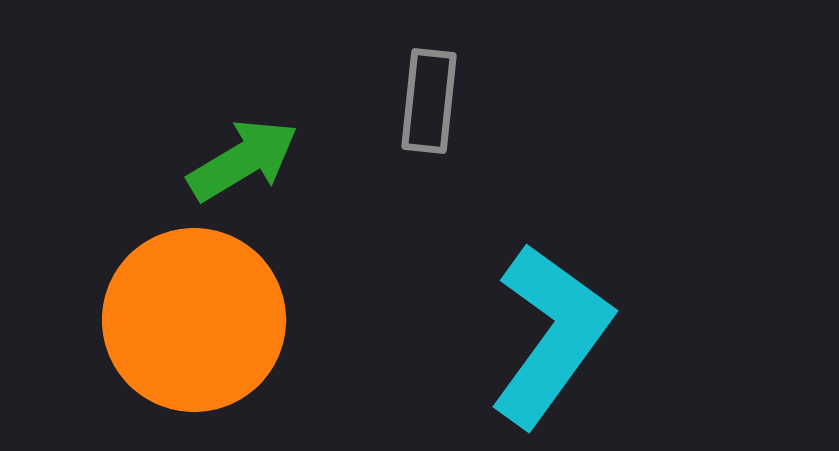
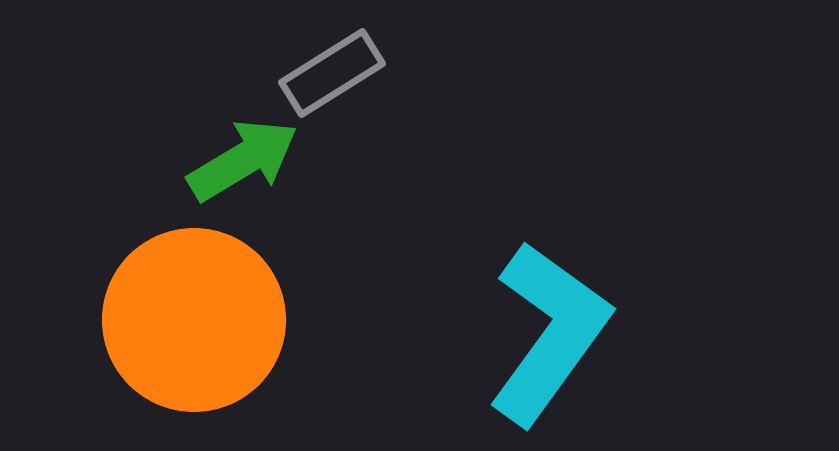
gray rectangle: moved 97 px left, 28 px up; rotated 52 degrees clockwise
cyan L-shape: moved 2 px left, 2 px up
